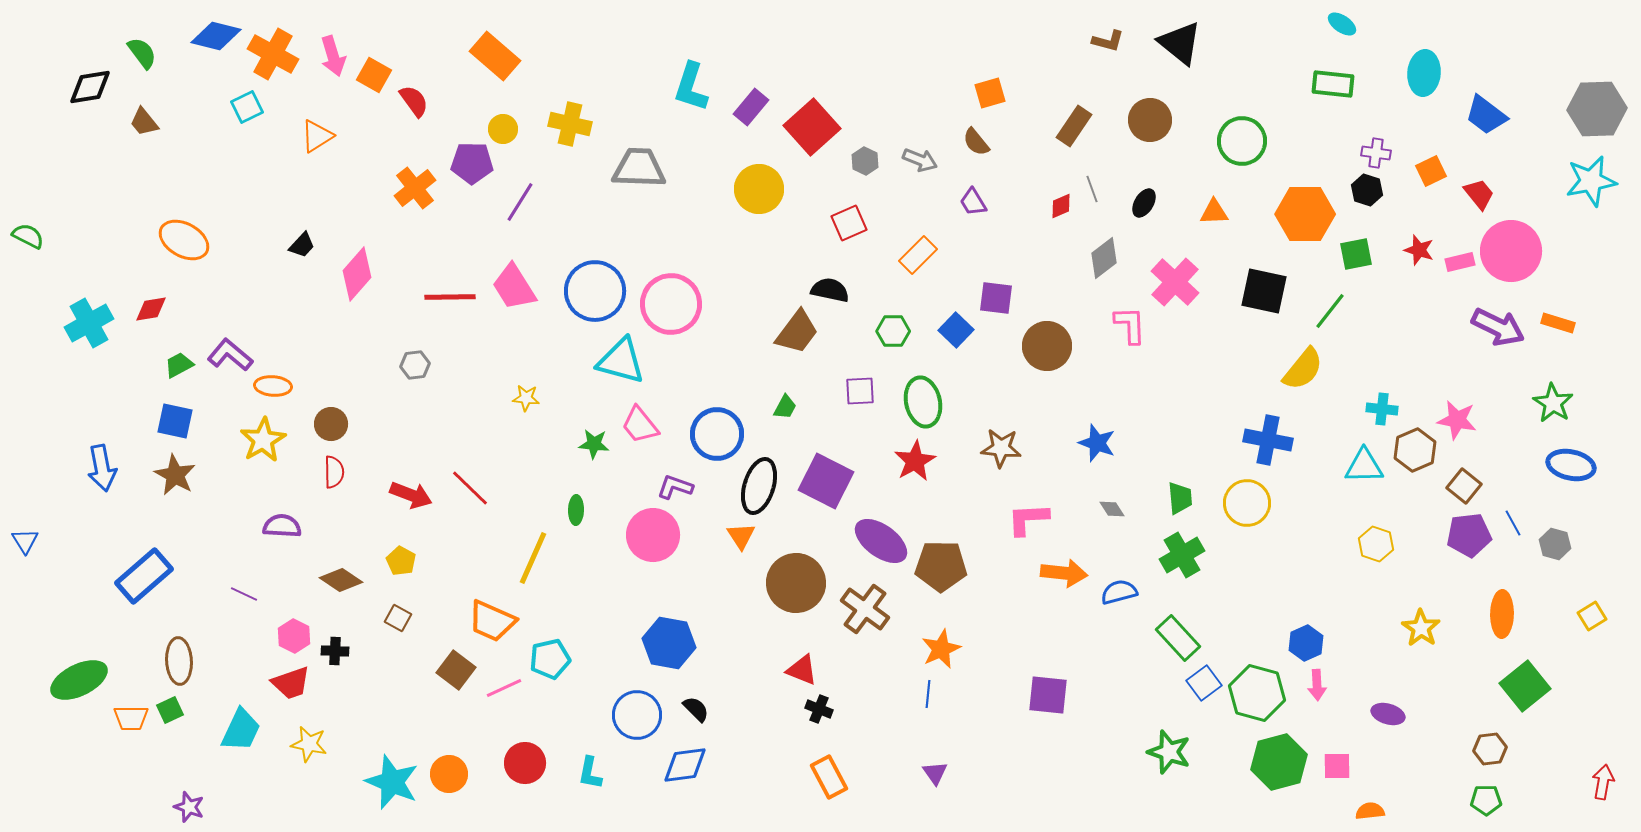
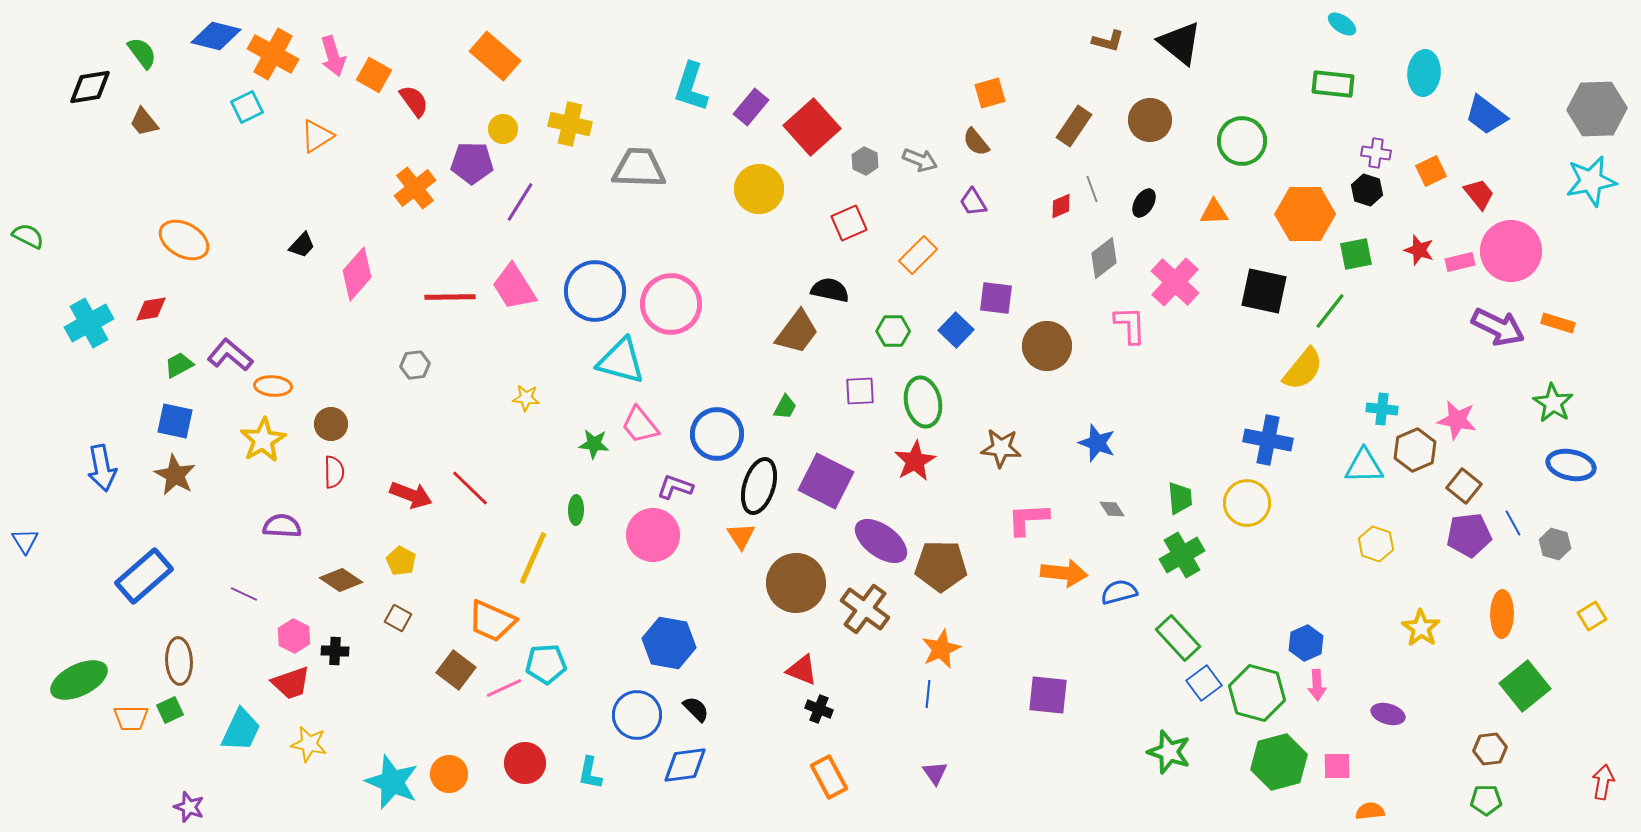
cyan pentagon at (550, 659): moved 4 px left, 5 px down; rotated 9 degrees clockwise
